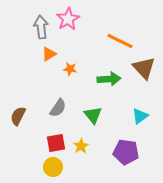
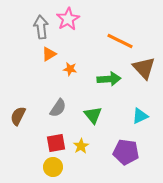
cyan triangle: rotated 12 degrees clockwise
